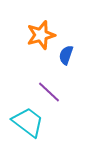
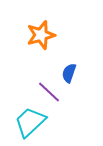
blue semicircle: moved 3 px right, 18 px down
cyan trapezoid: moved 2 px right; rotated 80 degrees counterclockwise
